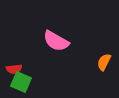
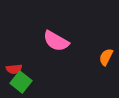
orange semicircle: moved 2 px right, 5 px up
green square: rotated 15 degrees clockwise
